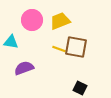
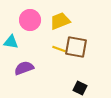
pink circle: moved 2 px left
